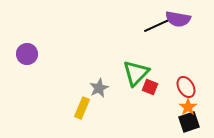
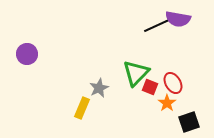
red ellipse: moved 13 px left, 4 px up
orange star: moved 21 px left, 4 px up
